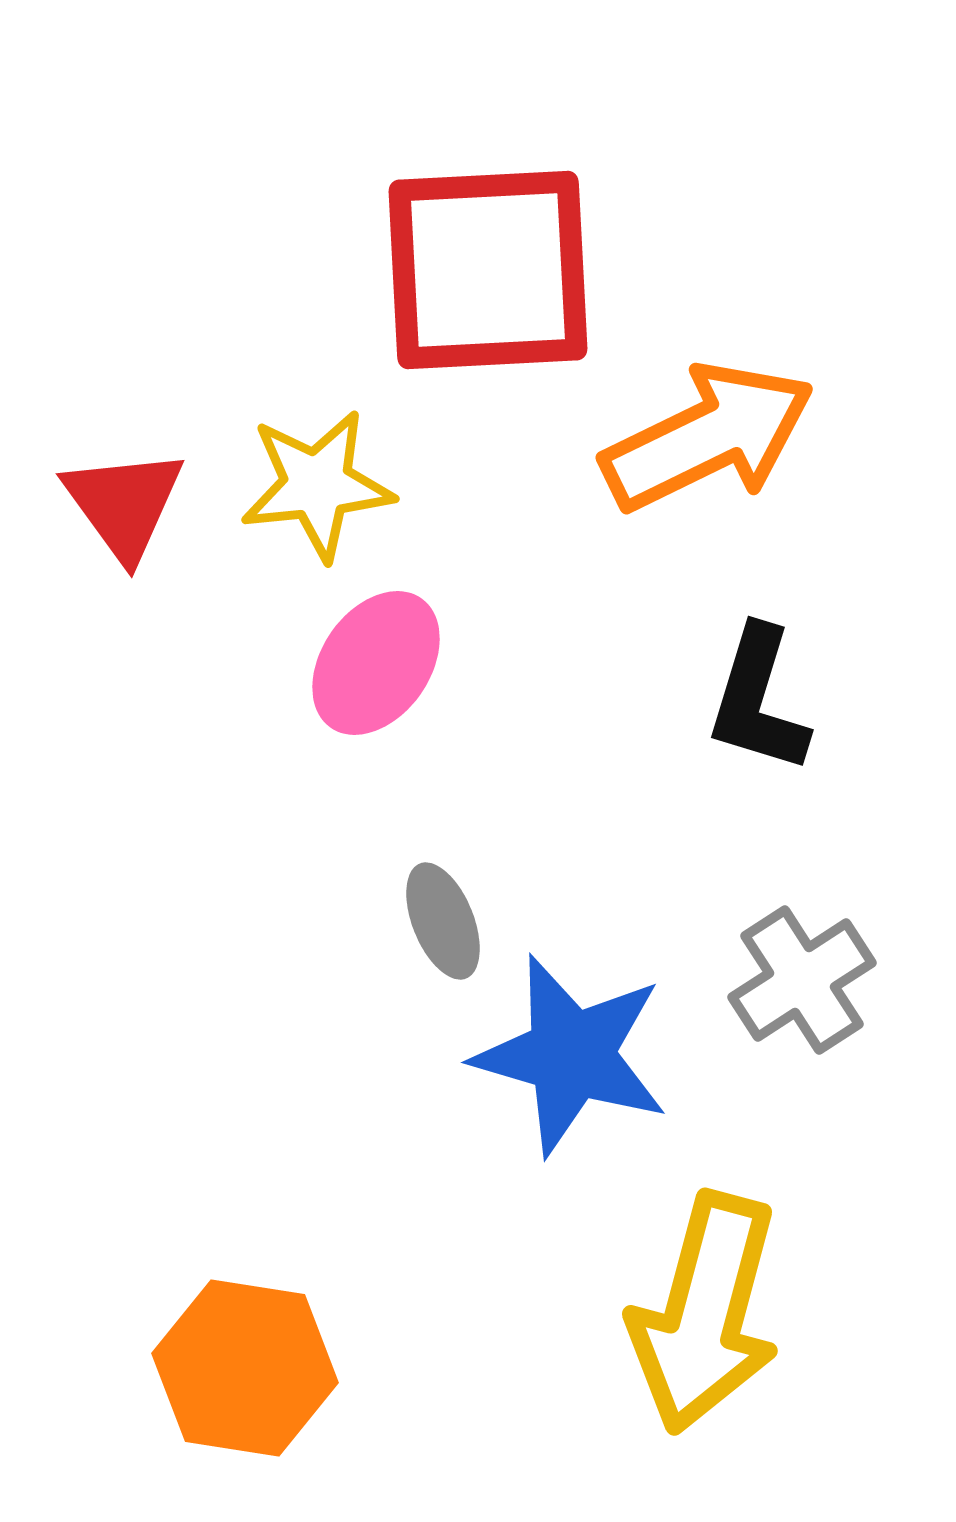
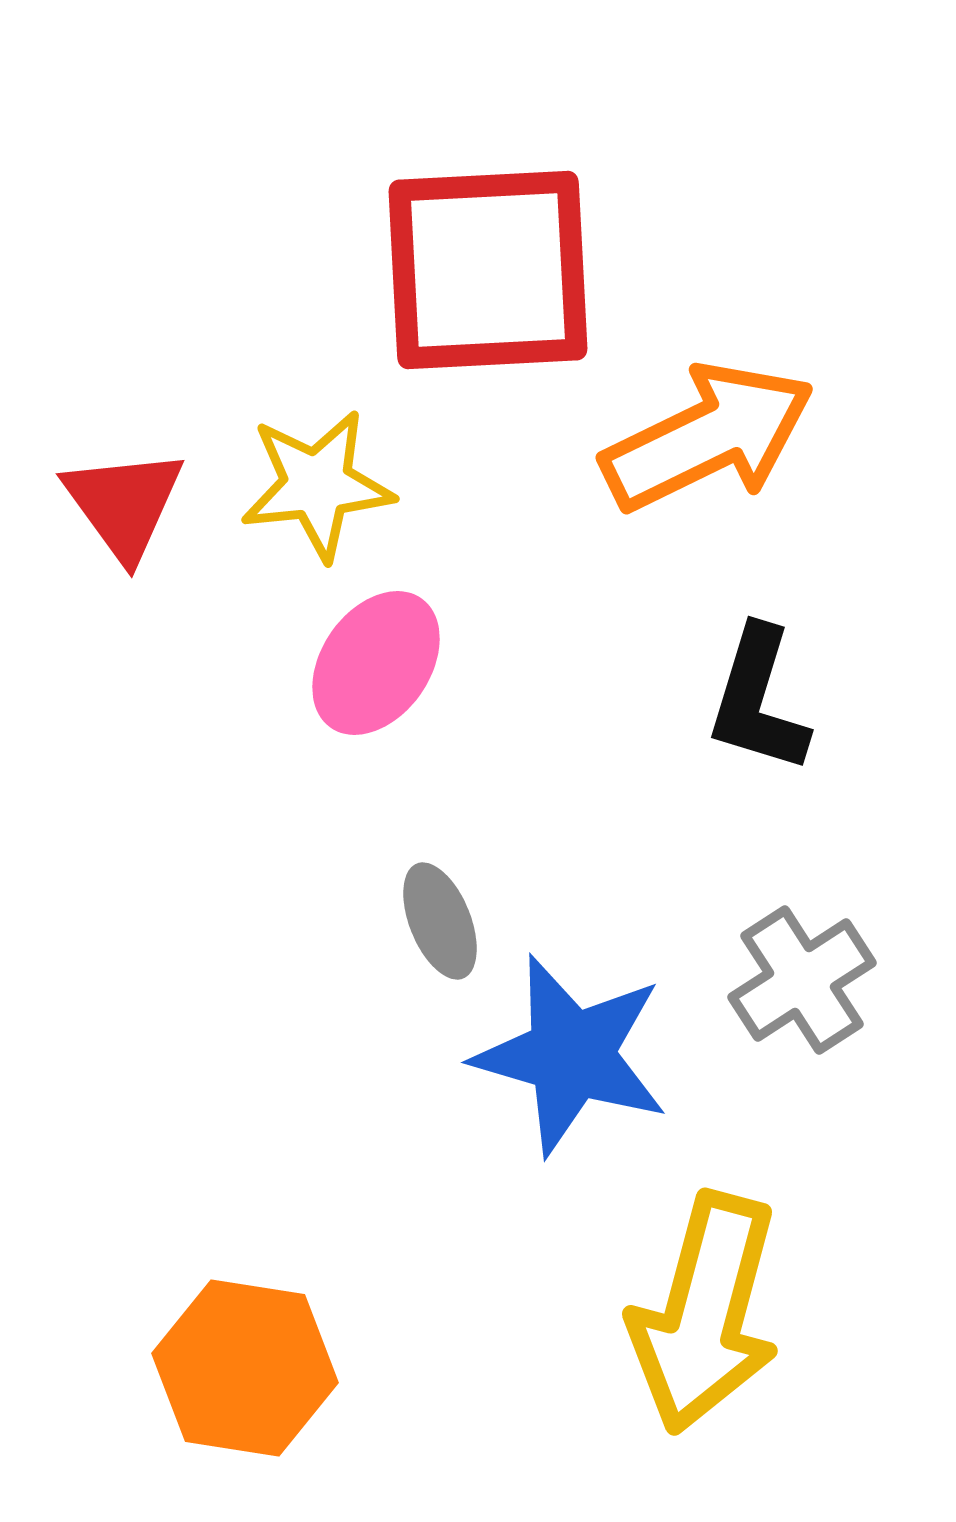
gray ellipse: moved 3 px left
